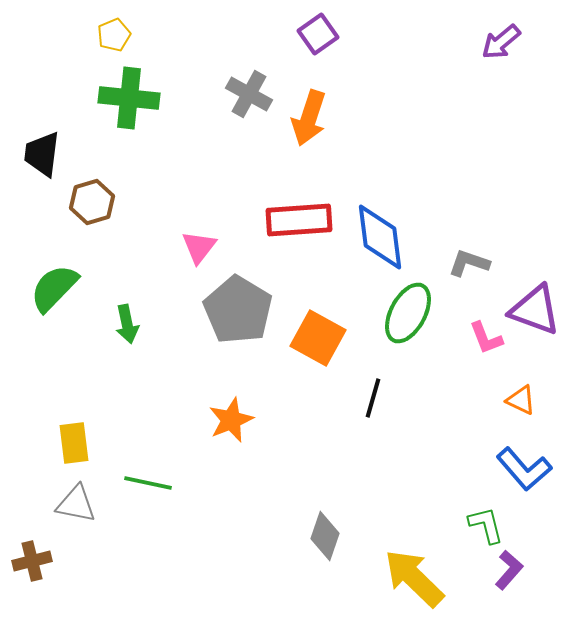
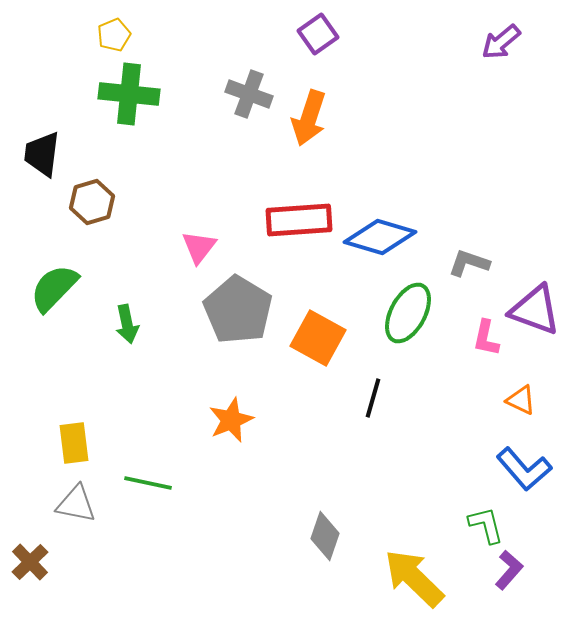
gray cross: rotated 9 degrees counterclockwise
green cross: moved 4 px up
blue diamond: rotated 66 degrees counterclockwise
pink L-shape: rotated 33 degrees clockwise
brown cross: moved 2 px left, 1 px down; rotated 30 degrees counterclockwise
